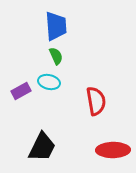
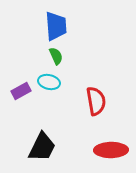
red ellipse: moved 2 px left
